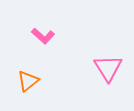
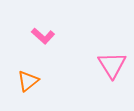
pink triangle: moved 4 px right, 3 px up
